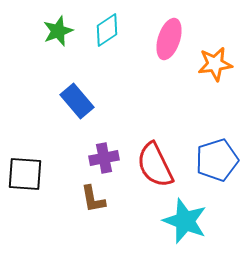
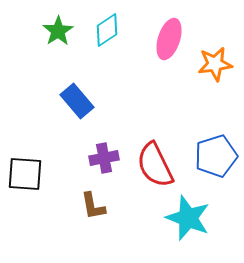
green star: rotated 12 degrees counterclockwise
blue pentagon: moved 1 px left, 4 px up
brown L-shape: moved 7 px down
cyan star: moved 3 px right, 3 px up
